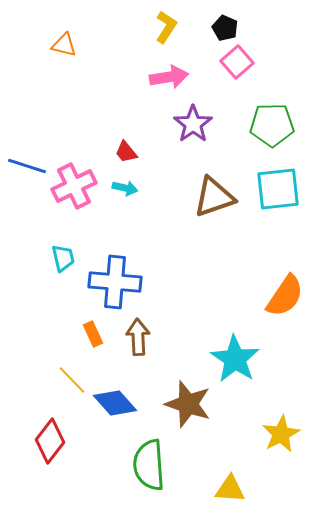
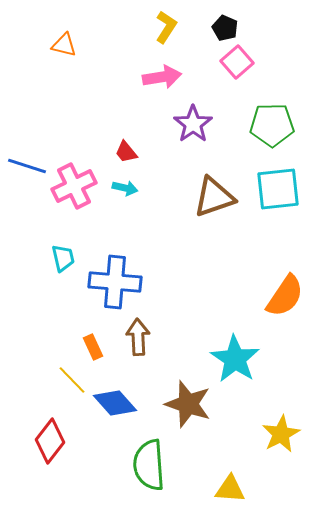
pink arrow: moved 7 px left
orange rectangle: moved 13 px down
